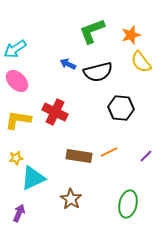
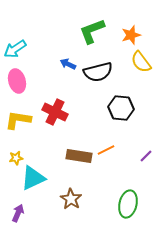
pink ellipse: rotated 30 degrees clockwise
orange line: moved 3 px left, 2 px up
purple arrow: moved 1 px left
